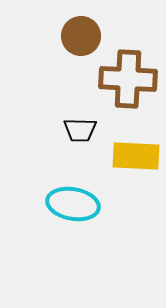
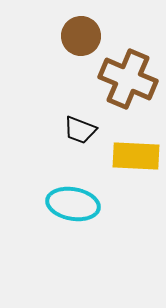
brown cross: rotated 20 degrees clockwise
black trapezoid: rotated 20 degrees clockwise
